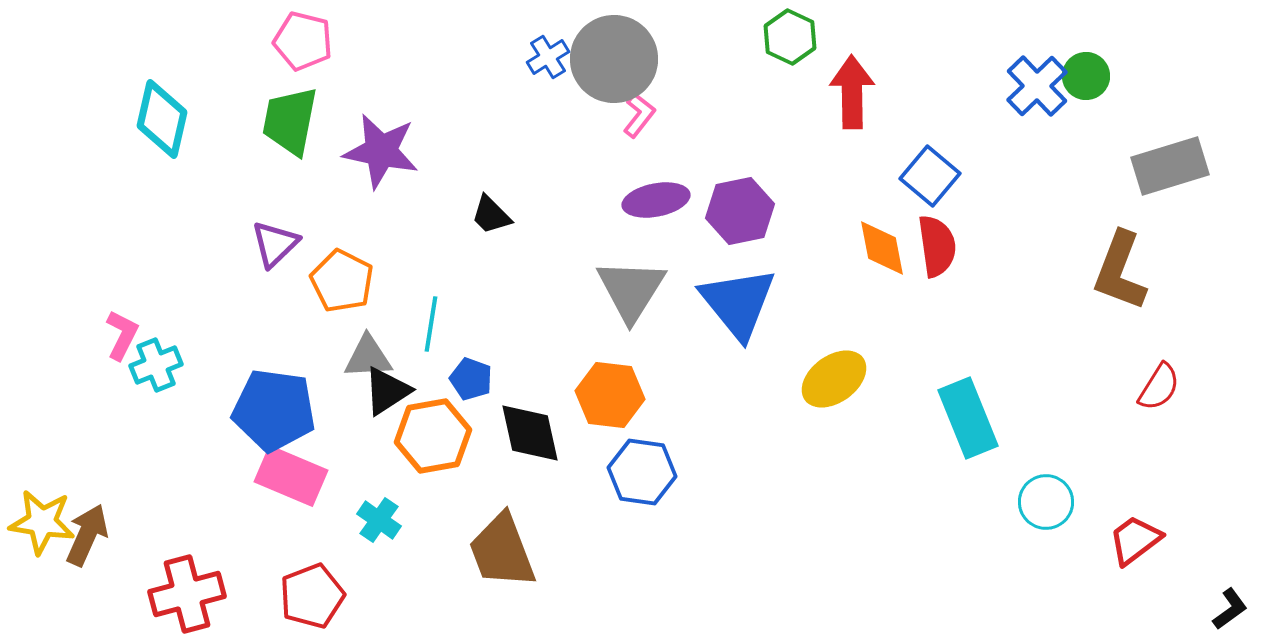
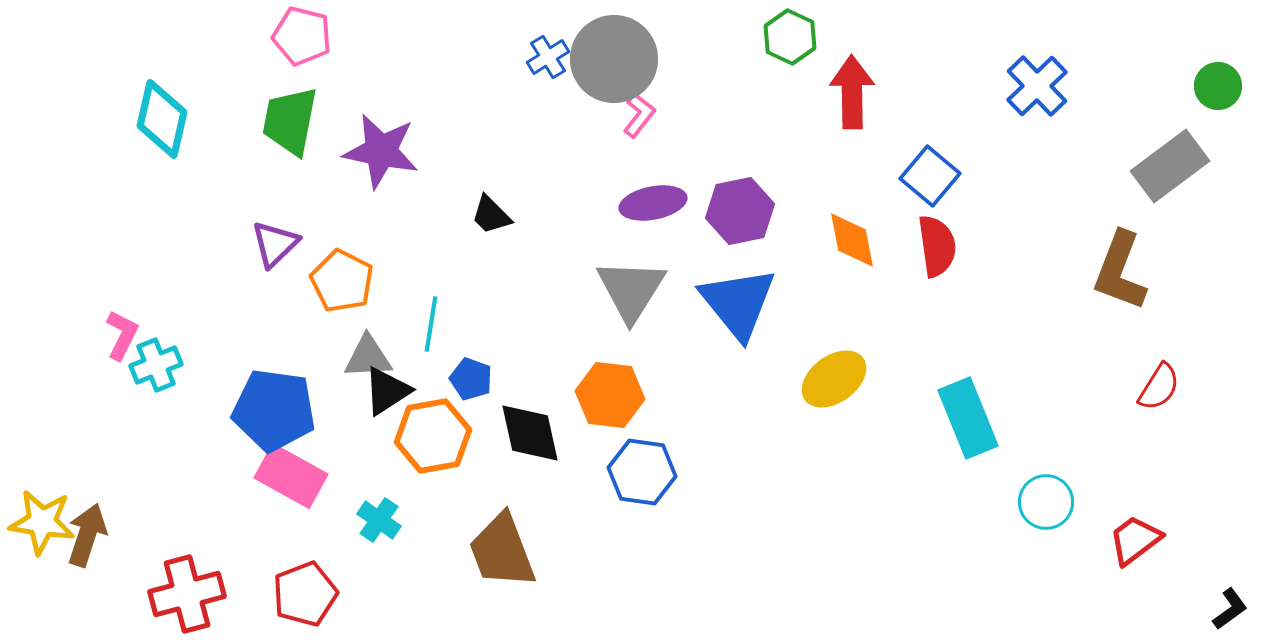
pink pentagon at (303, 41): moved 1 px left, 5 px up
green circle at (1086, 76): moved 132 px right, 10 px down
gray rectangle at (1170, 166): rotated 20 degrees counterclockwise
purple ellipse at (656, 200): moved 3 px left, 3 px down
orange diamond at (882, 248): moved 30 px left, 8 px up
pink rectangle at (291, 476): rotated 6 degrees clockwise
brown arrow at (87, 535): rotated 6 degrees counterclockwise
red pentagon at (312, 596): moved 7 px left, 2 px up
